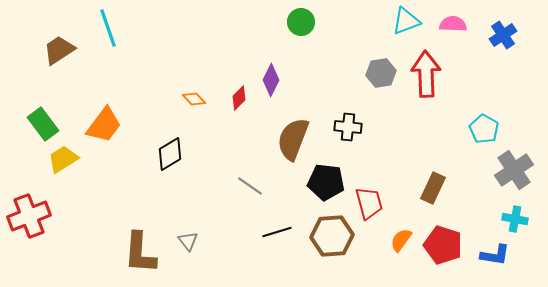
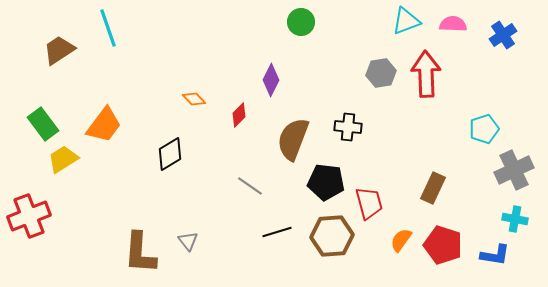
red diamond: moved 17 px down
cyan pentagon: rotated 24 degrees clockwise
gray cross: rotated 9 degrees clockwise
